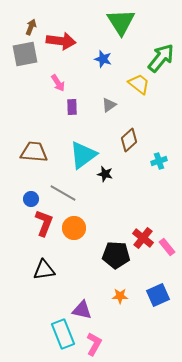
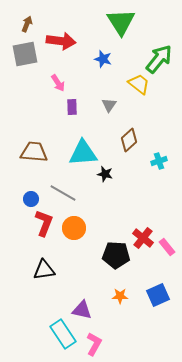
brown arrow: moved 4 px left, 3 px up
green arrow: moved 2 px left, 1 px down
gray triangle: rotated 21 degrees counterclockwise
cyan triangle: moved 2 px up; rotated 32 degrees clockwise
cyan rectangle: rotated 12 degrees counterclockwise
